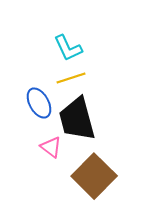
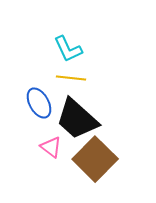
cyan L-shape: moved 1 px down
yellow line: rotated 24 degrees clockwise
black trapezoid: rotated 33 degrees counterclockwise
brown square: moved 1 px right, 17 px up
